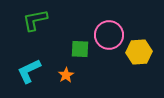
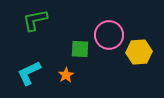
cyan L-shape: moved 2 px down
